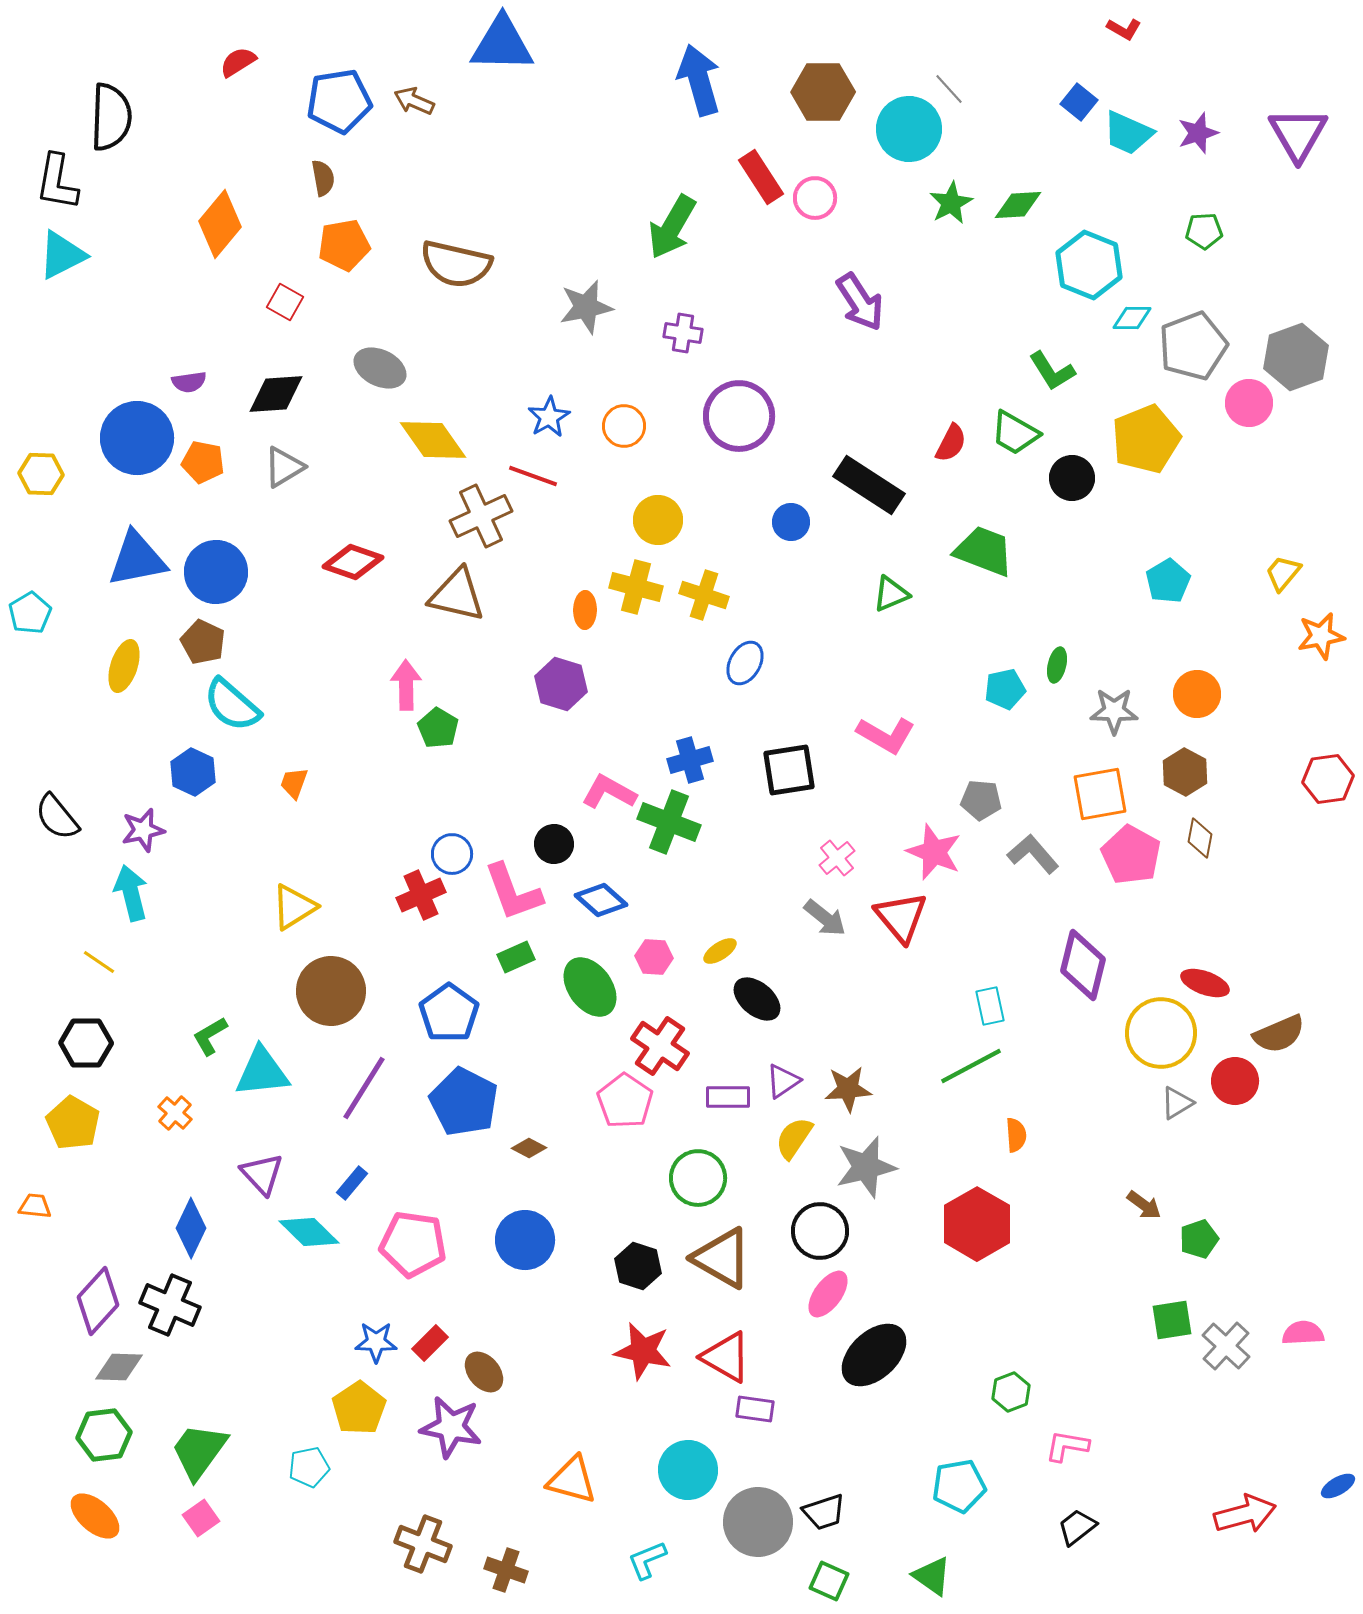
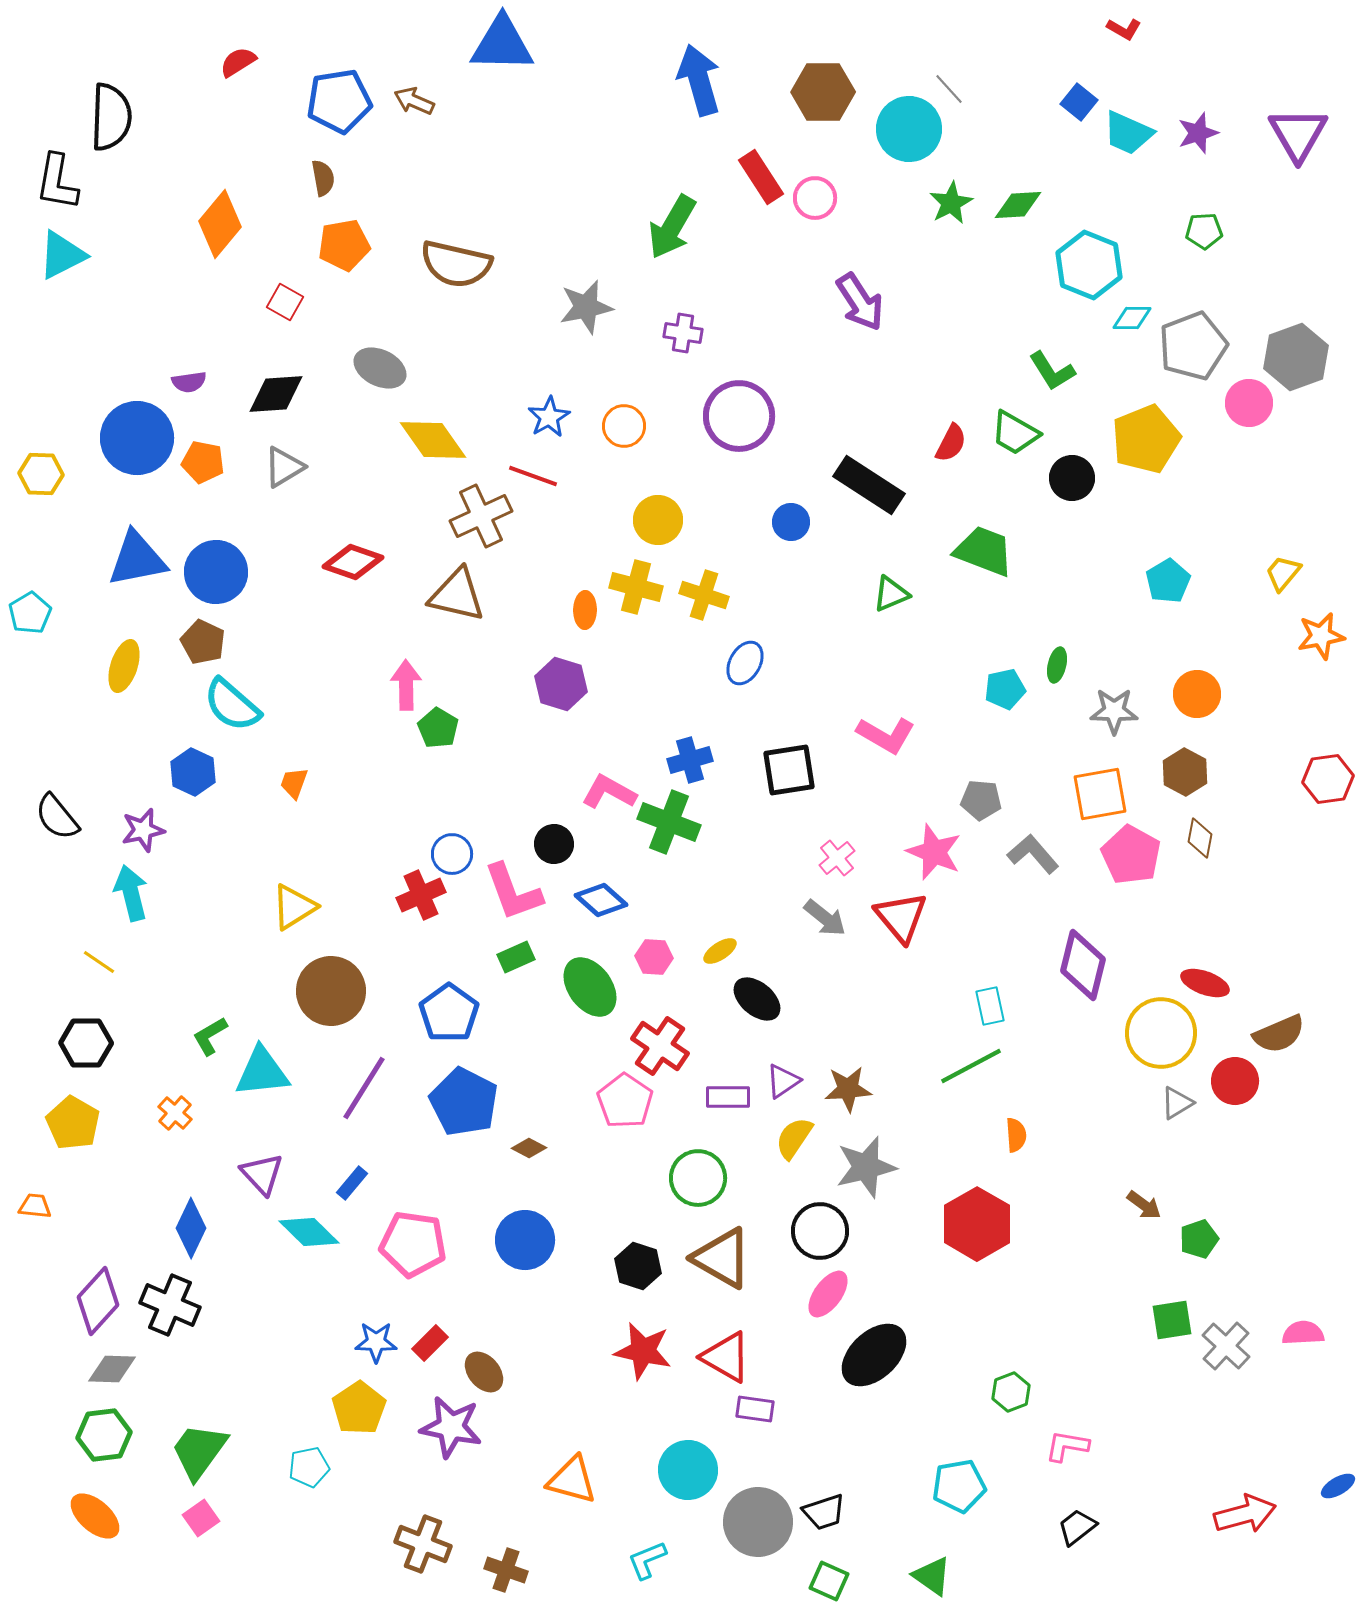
gray diamond at (119, 1367): moved 7 px left, 2 px down
